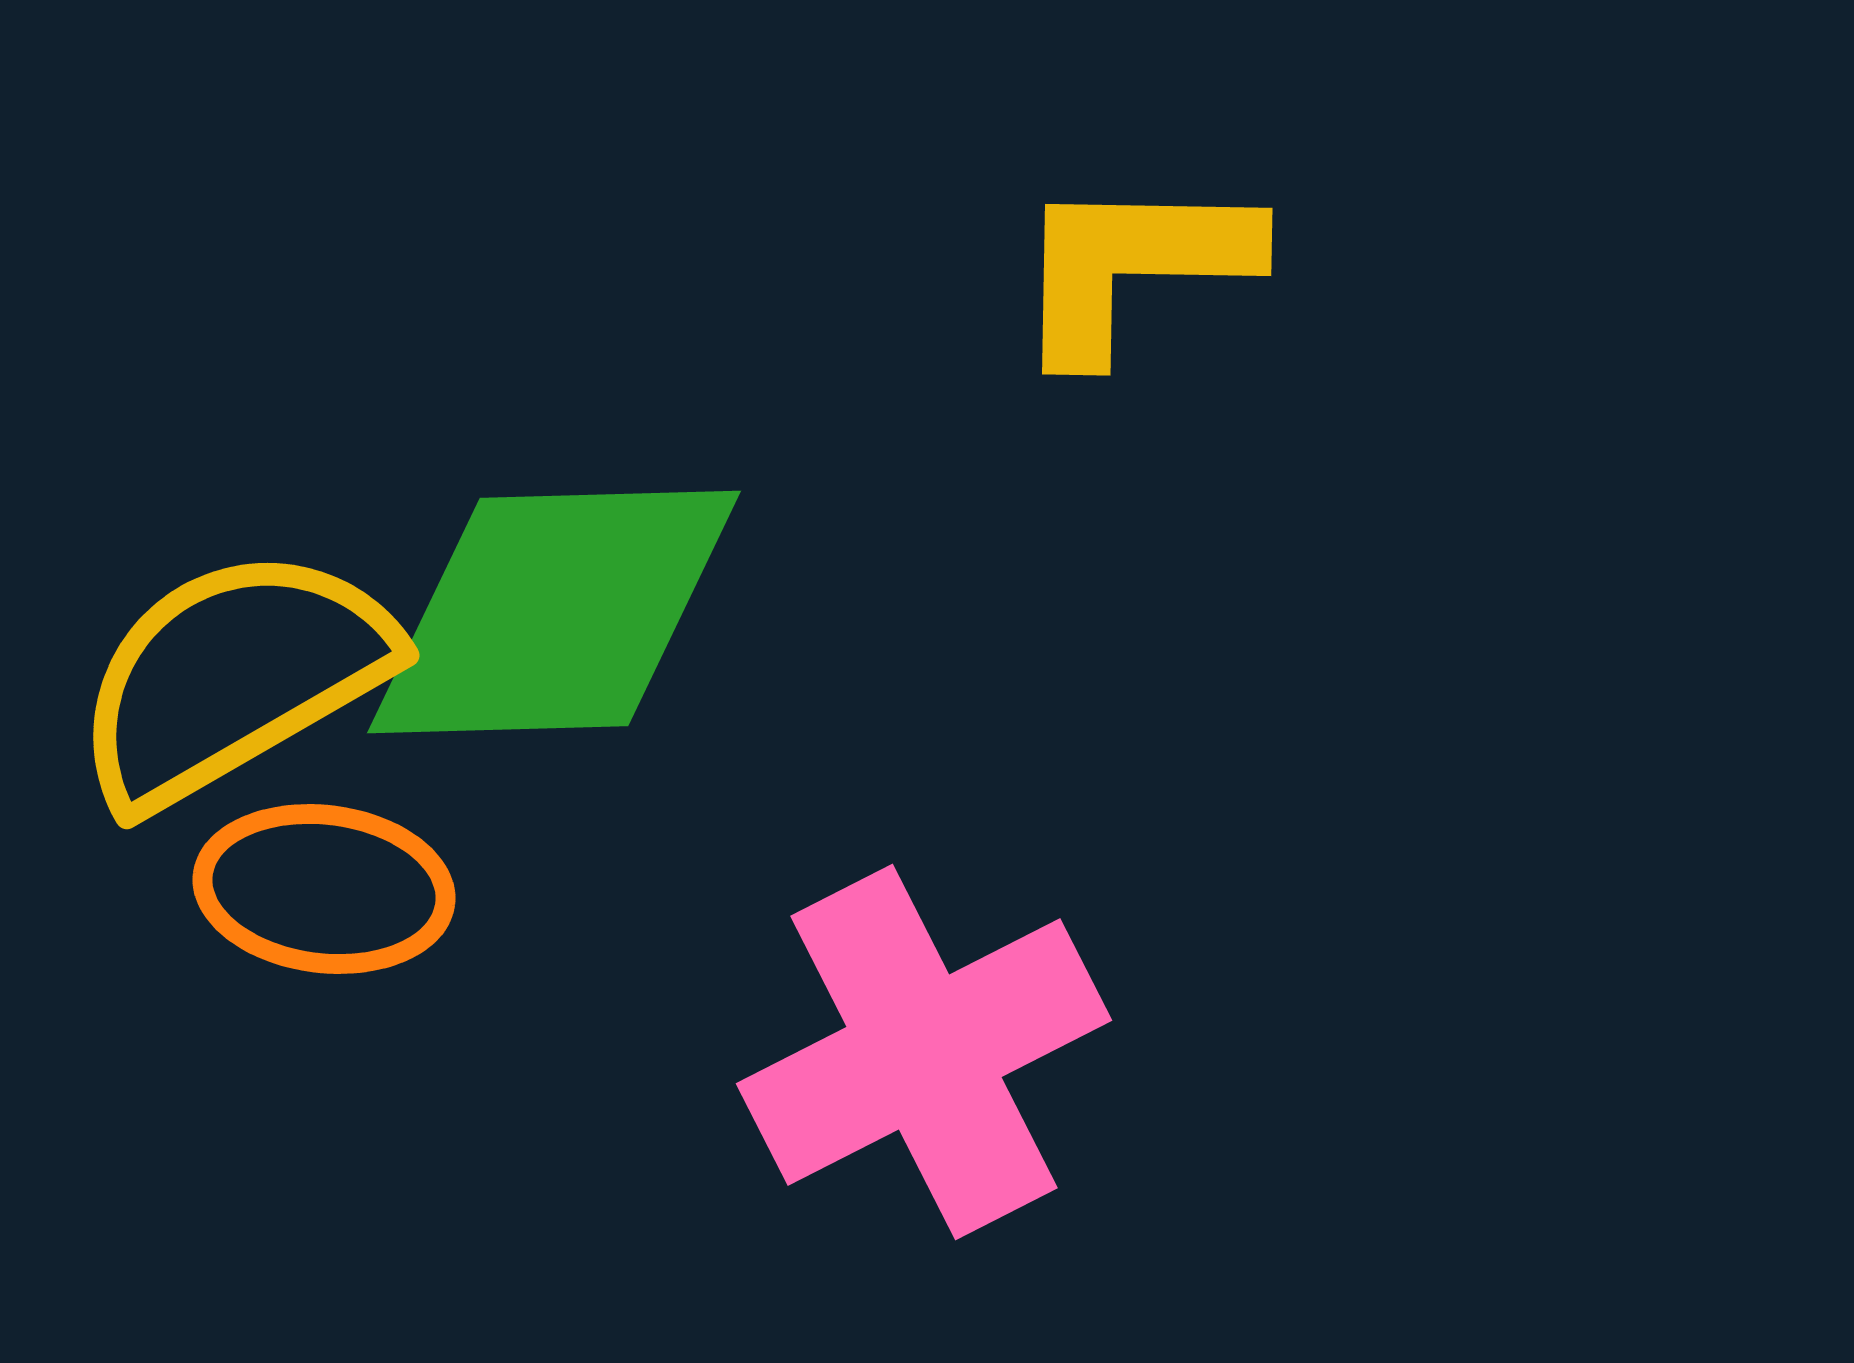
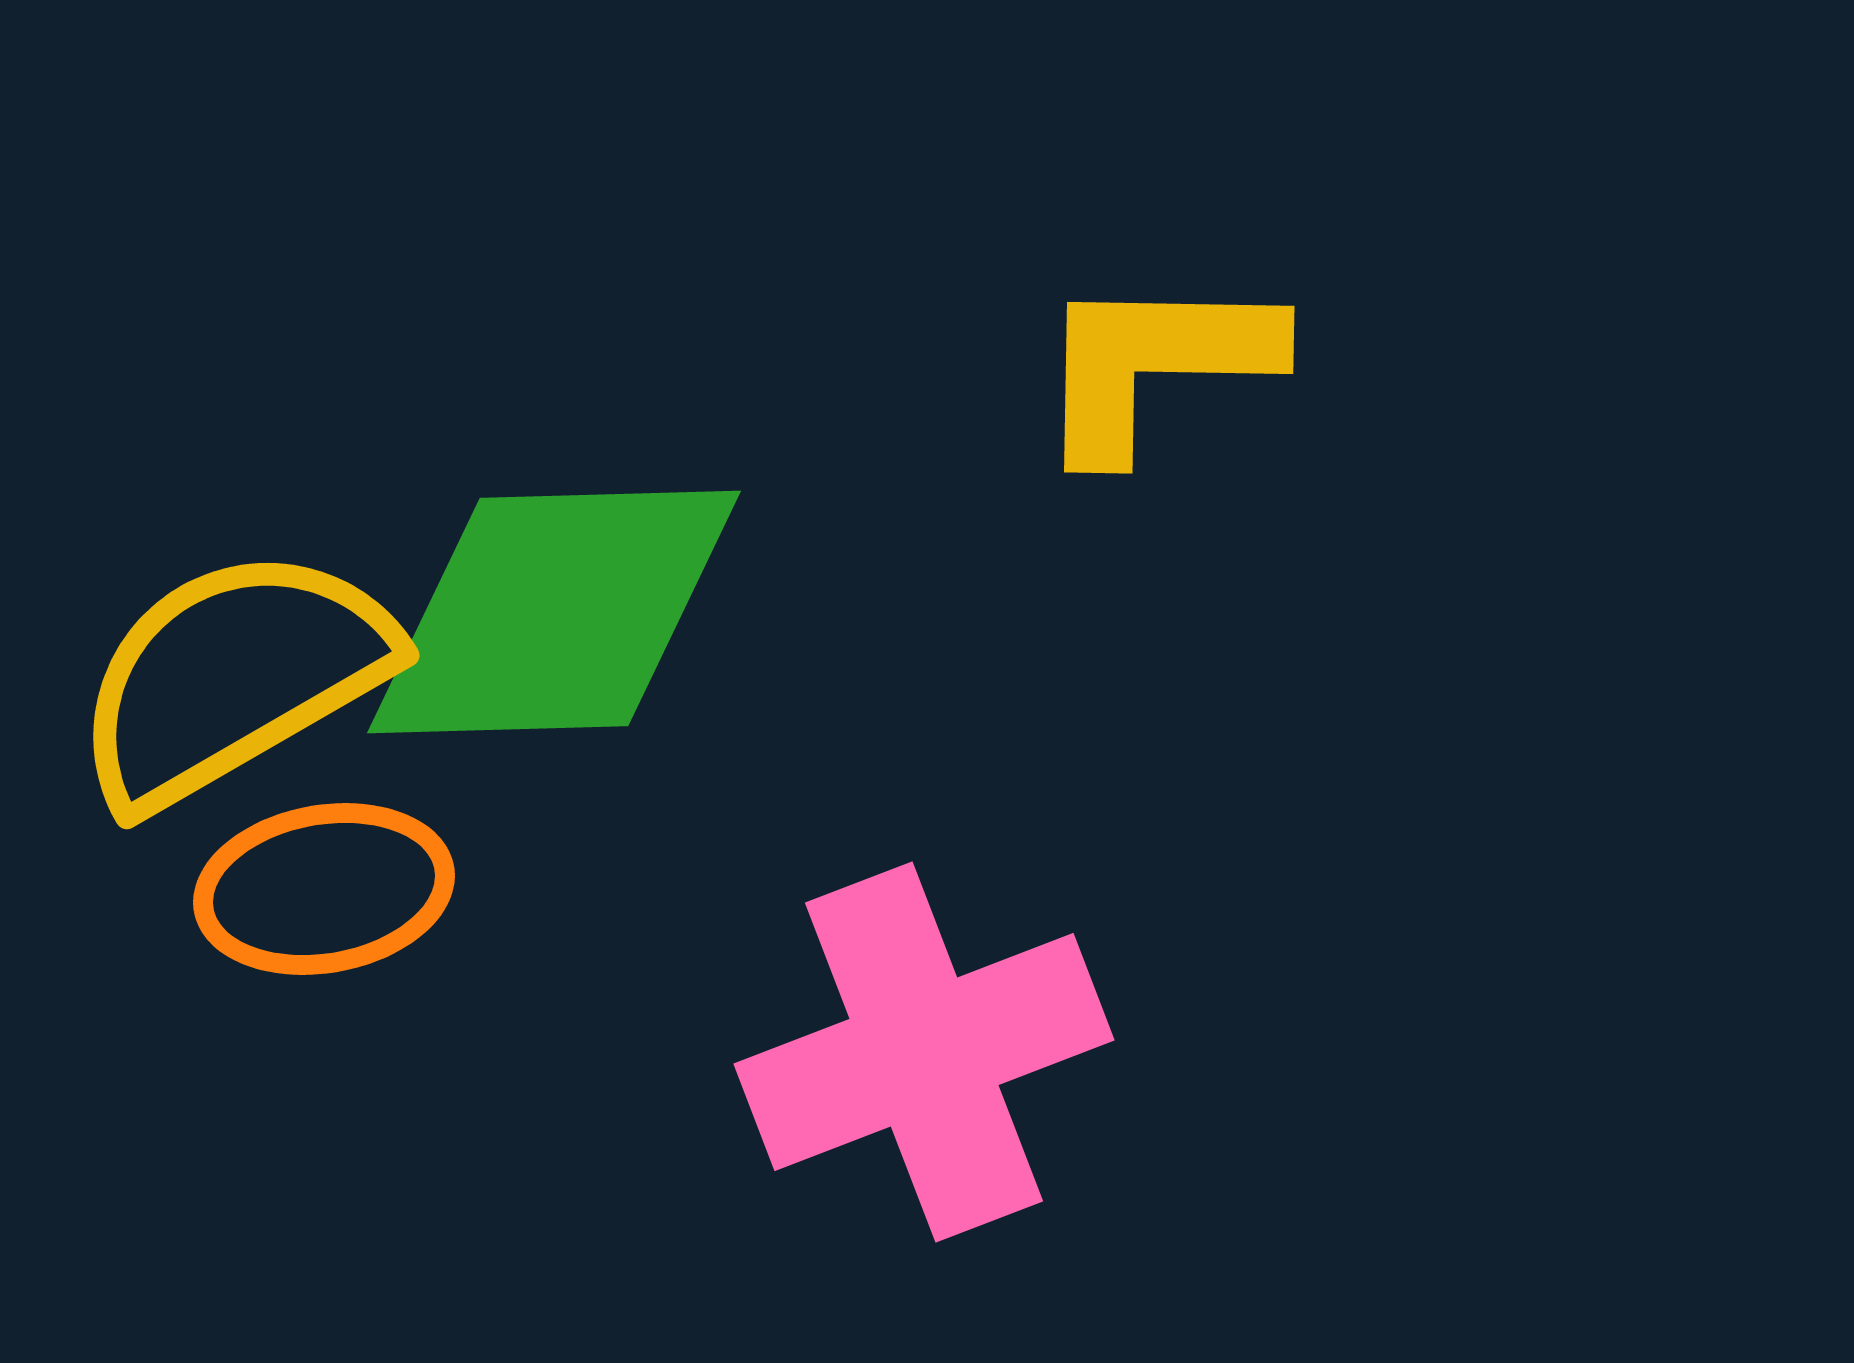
yellow L-shape: moved 22 px right, 98 px down
orange ellipse: rotated 17 degrees counterclockwise
pink cross: rotated 6 degrees clockwise
